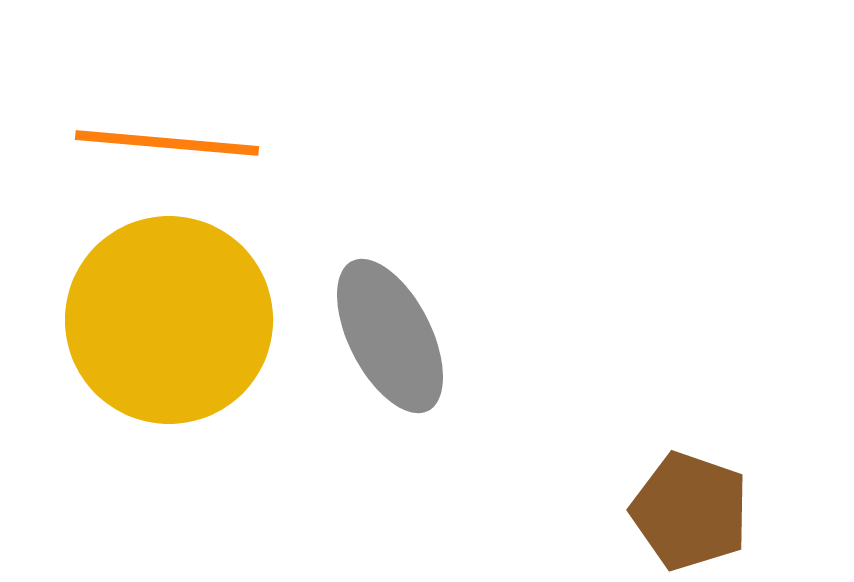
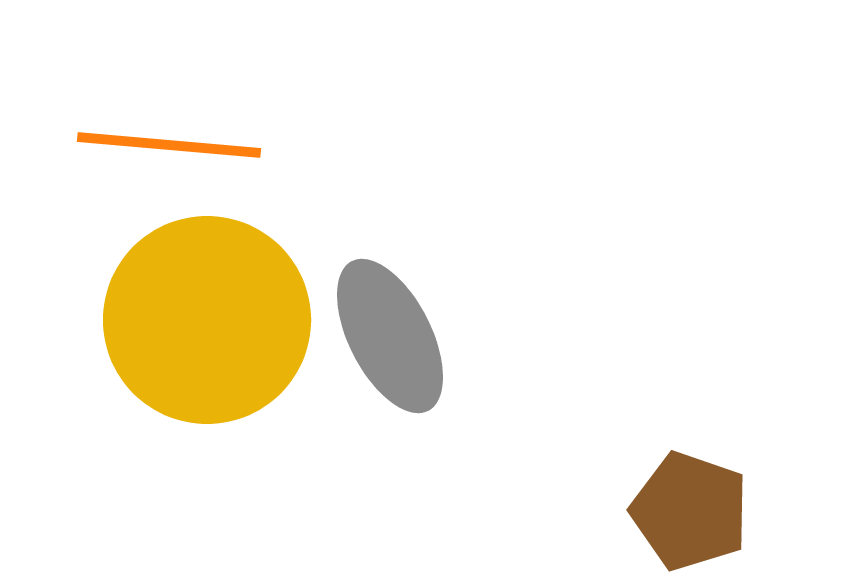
orange line: moved 2 px right, 2 px down
yellow circle: moved 38 px right
